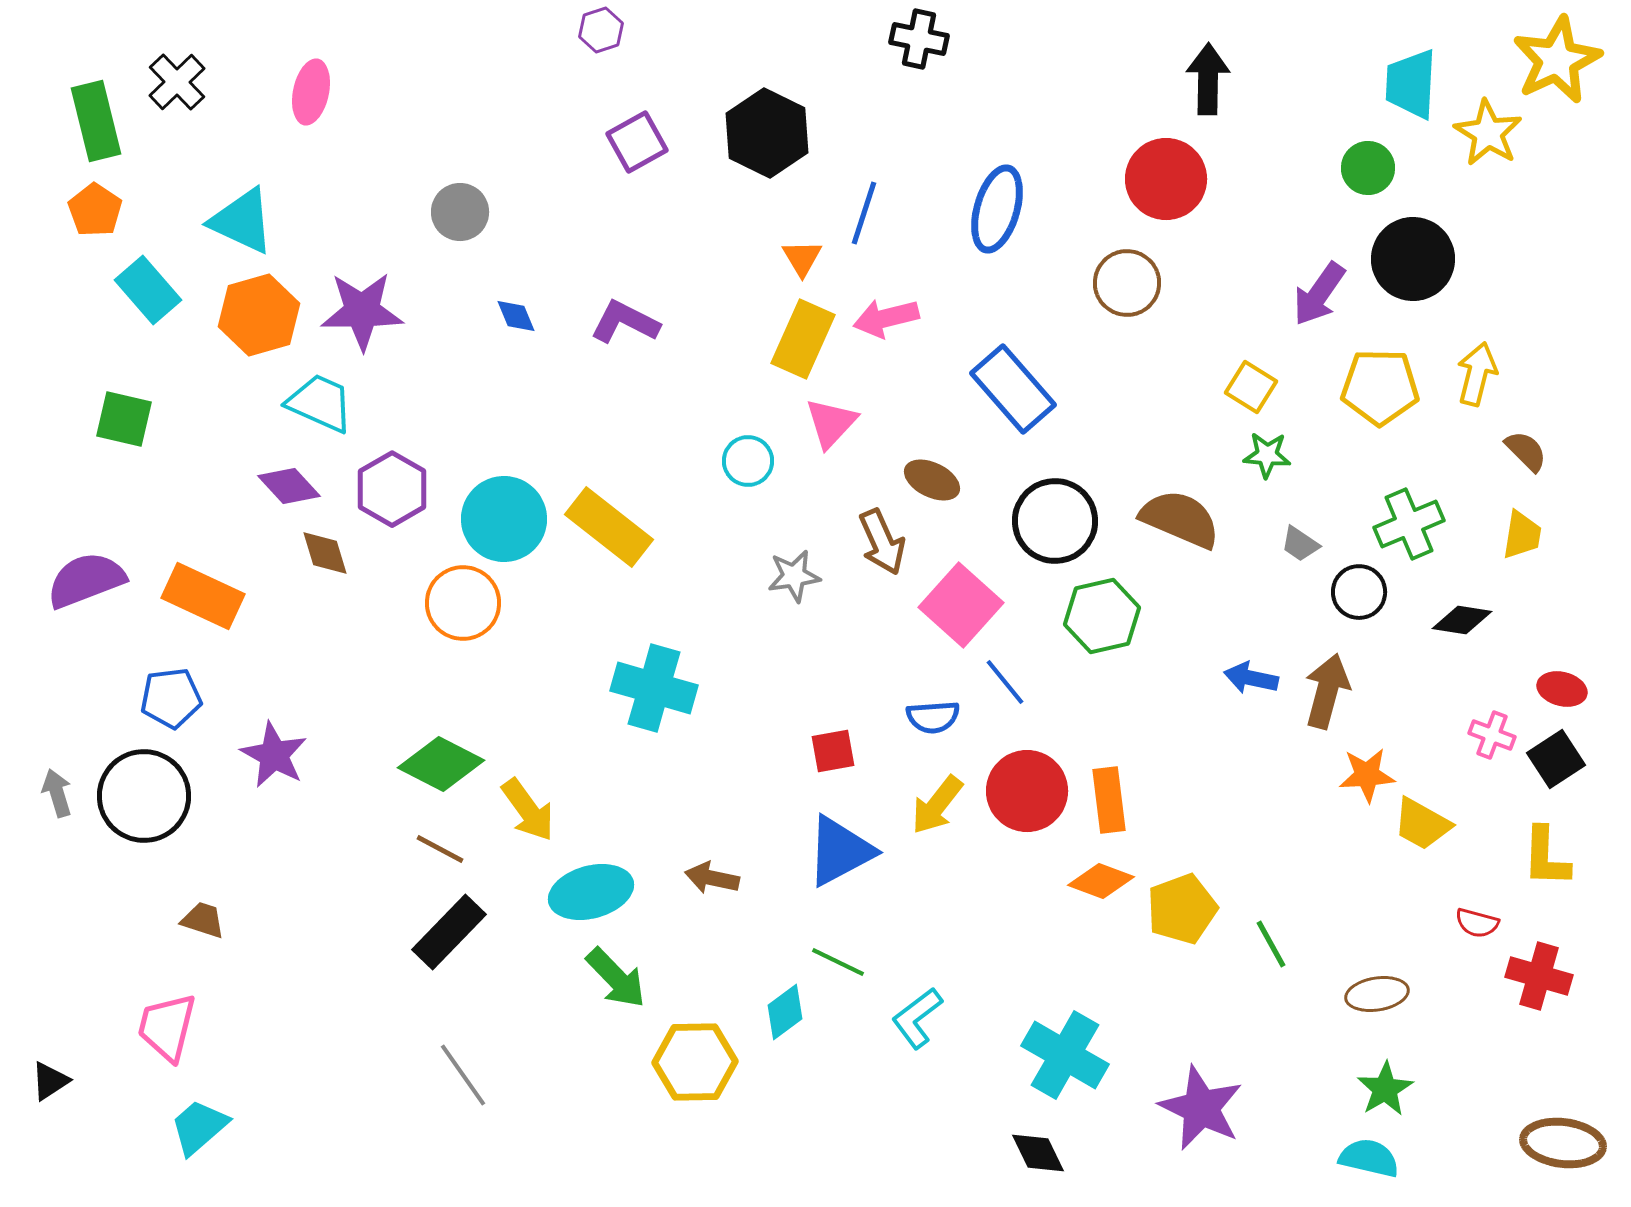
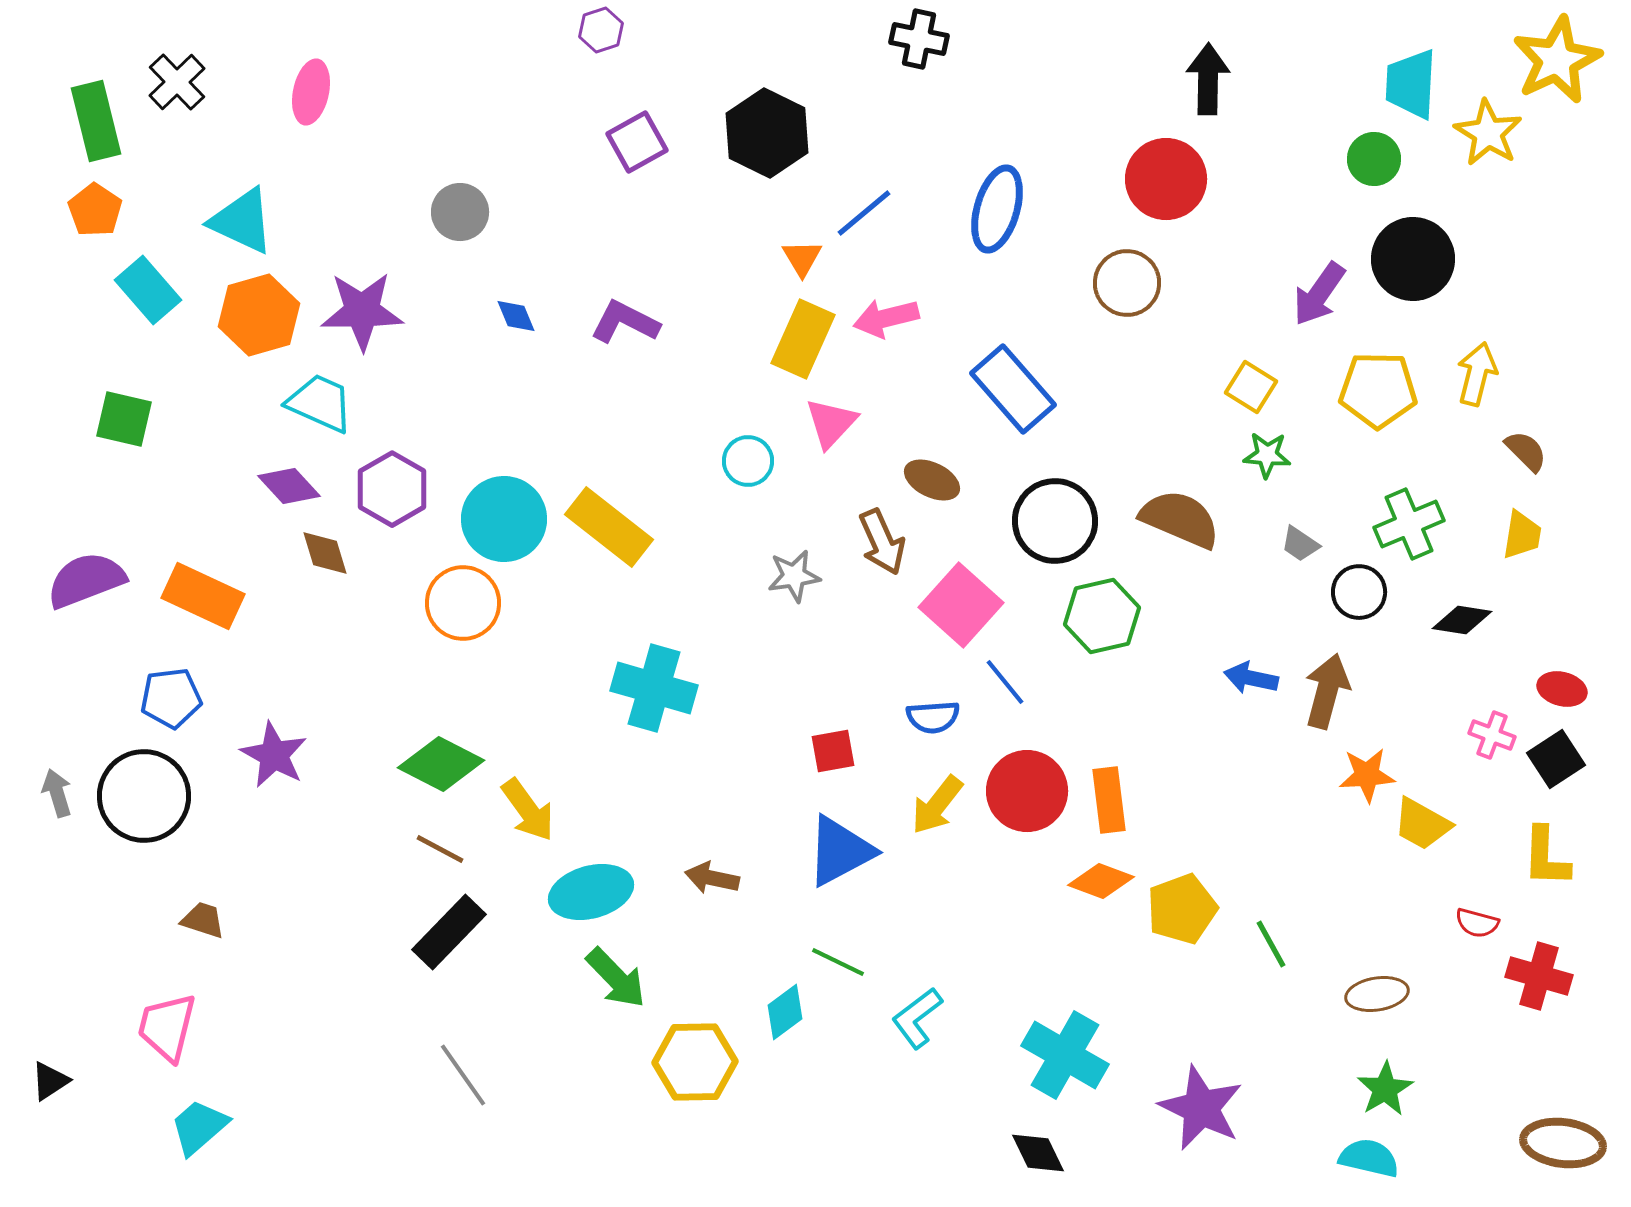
green circle at (1368, 168): moved 6 px right, 9 px up
blue line at (864, 213): rotated 32 degrees clockwise
yellow pentagon at (1380, 387): moved 2 px left, 3 px down
